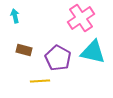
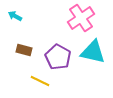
cyan arrow: rotated 48 degrees counterclockwise
purple pentagon: moved 1 px up
yellow line: rotated 30 degrees clockwise
